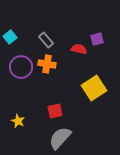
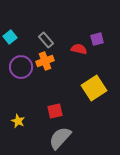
orange cross: moved 2 px left, 3 px up; rotated 30 degrees counterclockwise
